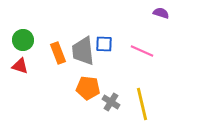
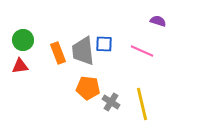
purple semicircle: moved 3 px left, 8 px down
red triangle: rotated 24 degrees counterclockwise
